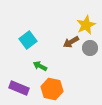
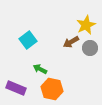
green arrow: moved 3 px down
purple rectangle: moved 3 px left
